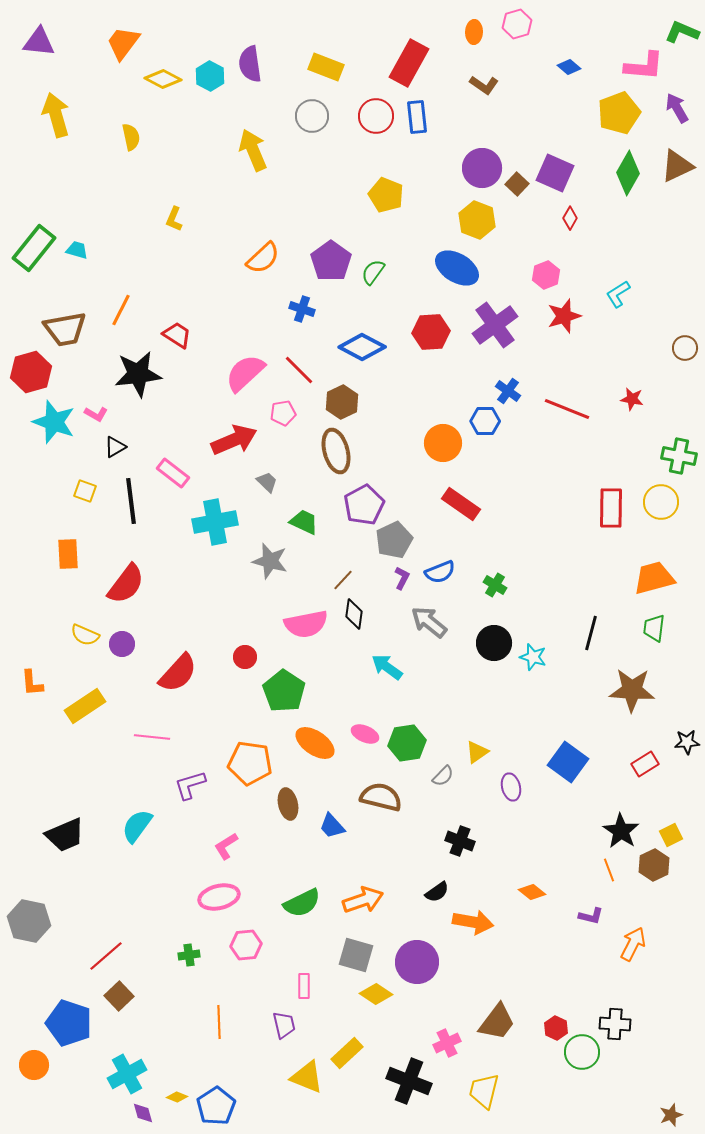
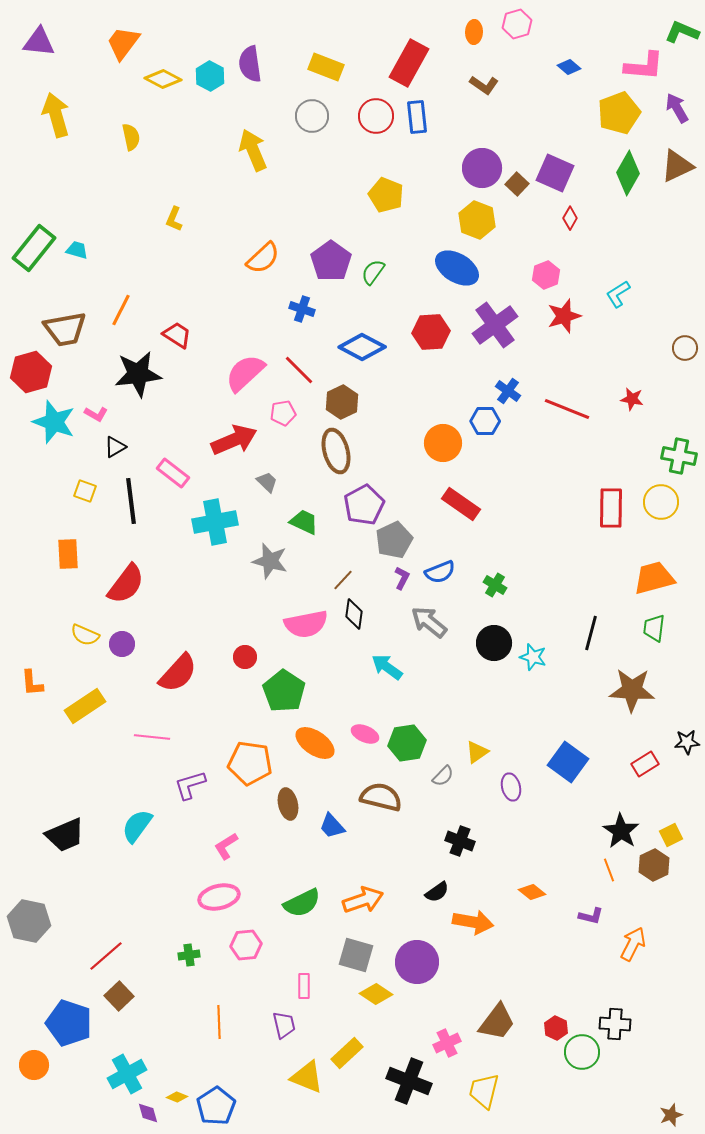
purple diamond at (143, 1113): moved 5 px right
